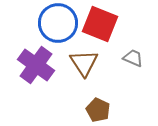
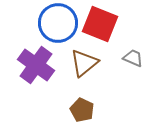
brown triangle: rotated 24 degrees clockwise
brown pentagon: moved 16 px left
